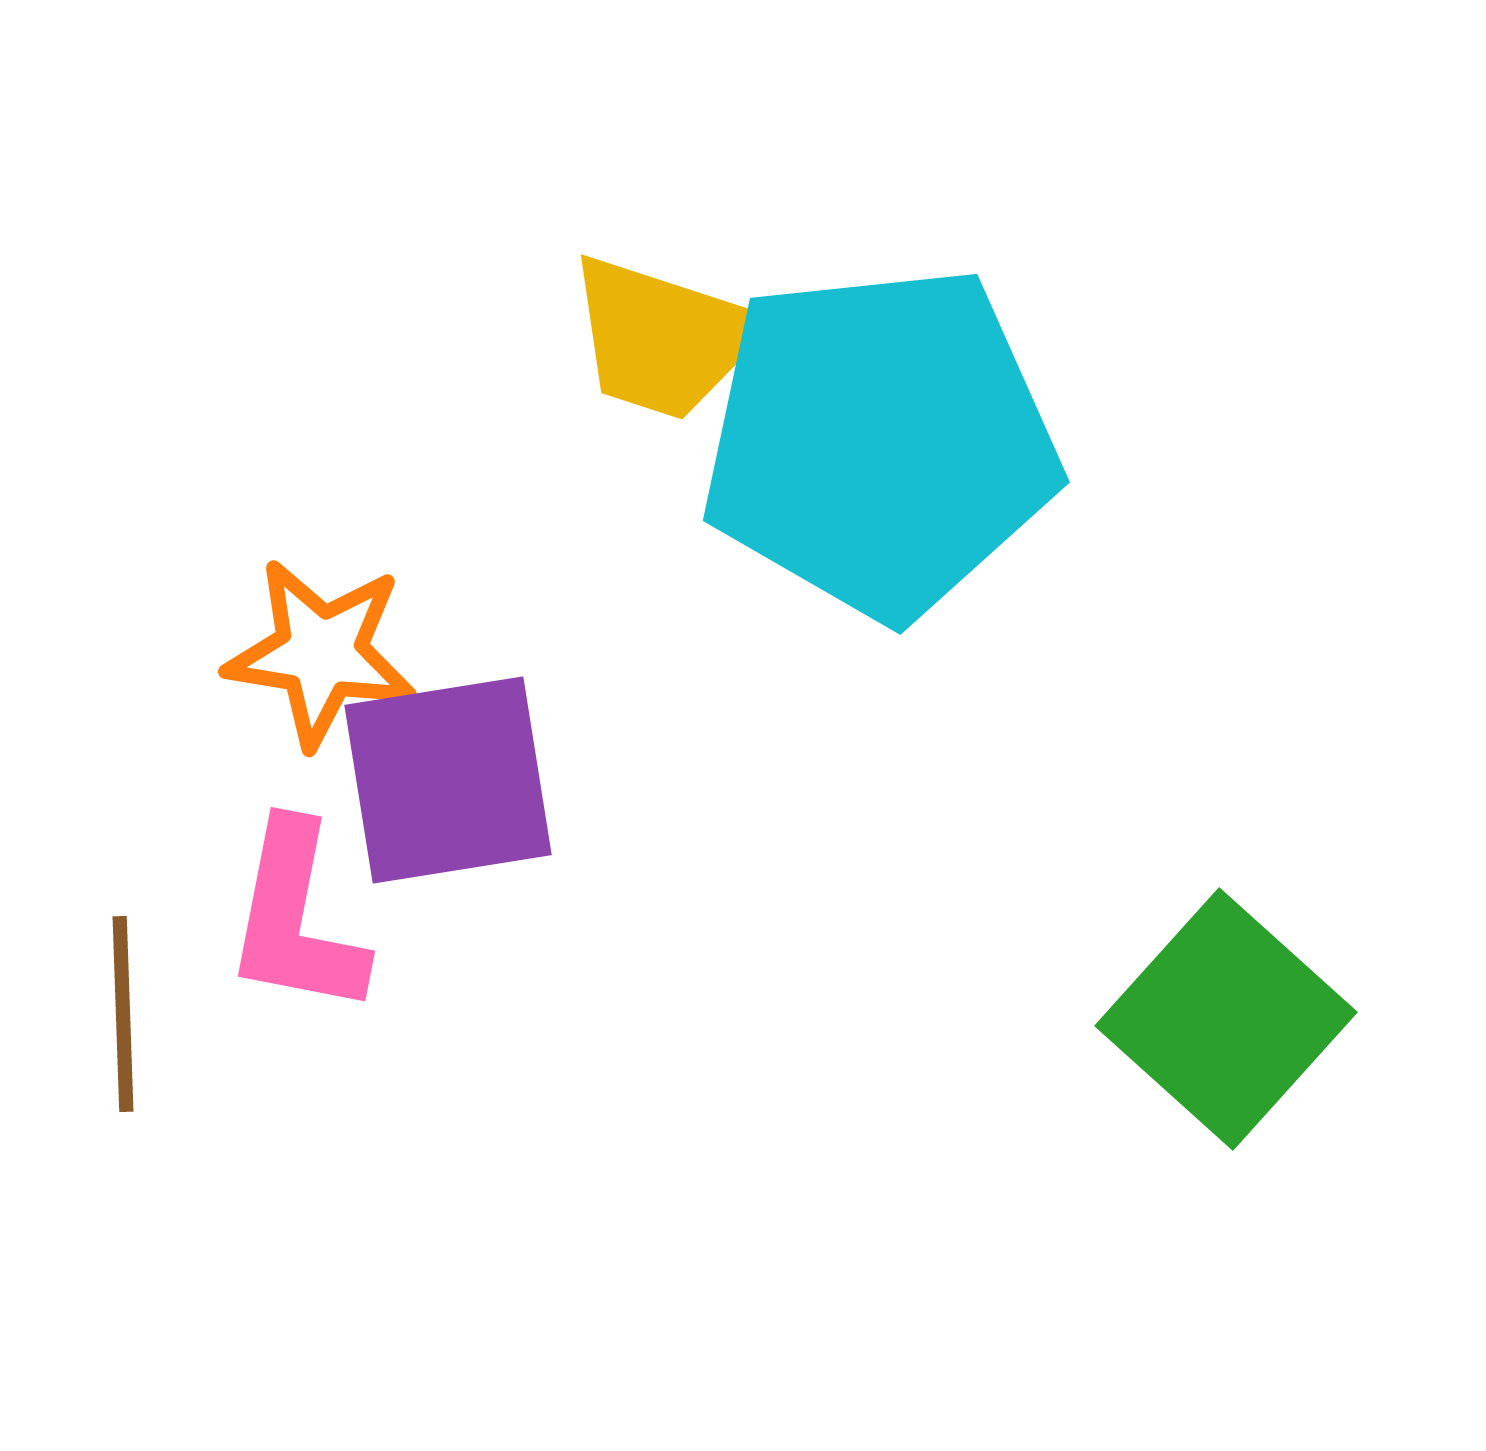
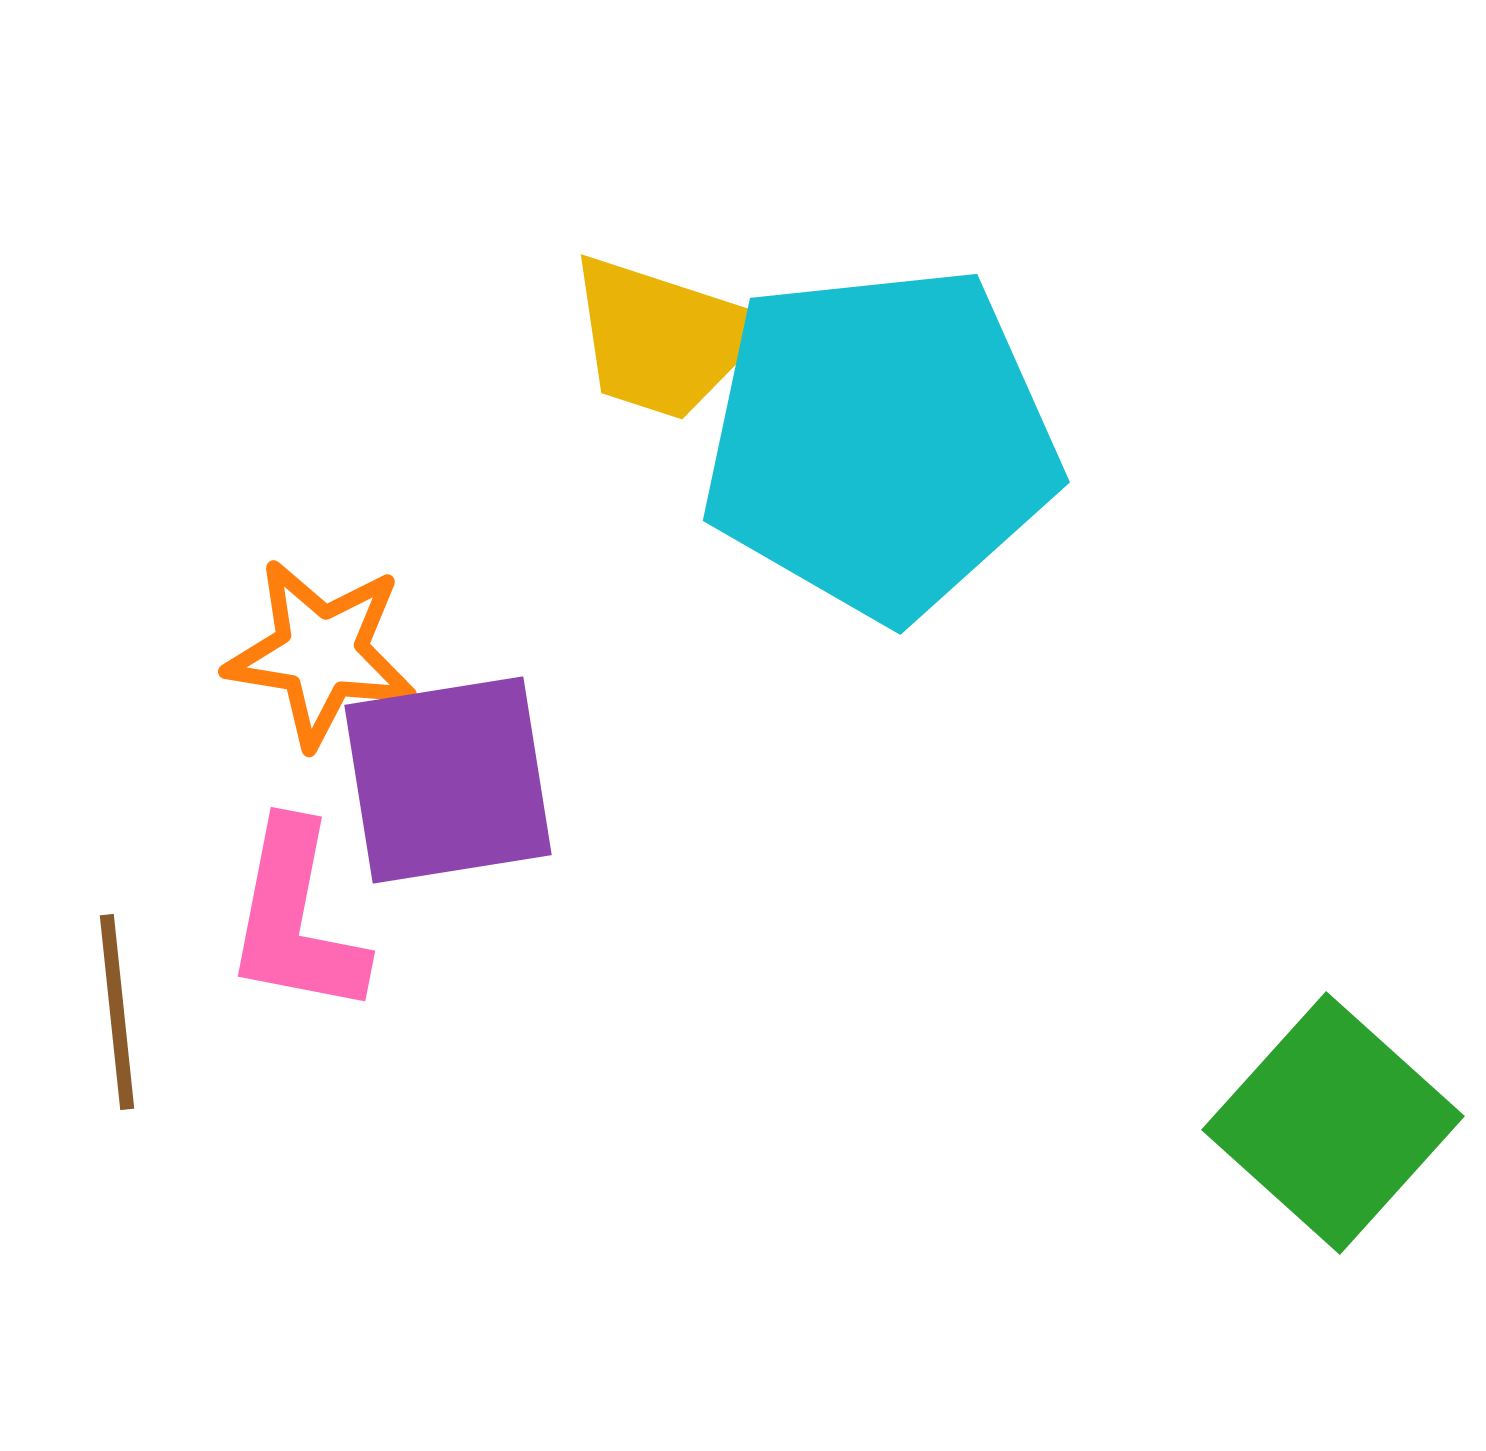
brown line: moved 6 px left, 2 px up; rotated 4 degrees counterclockwise
green square: moved 107 px right, 104 px down
